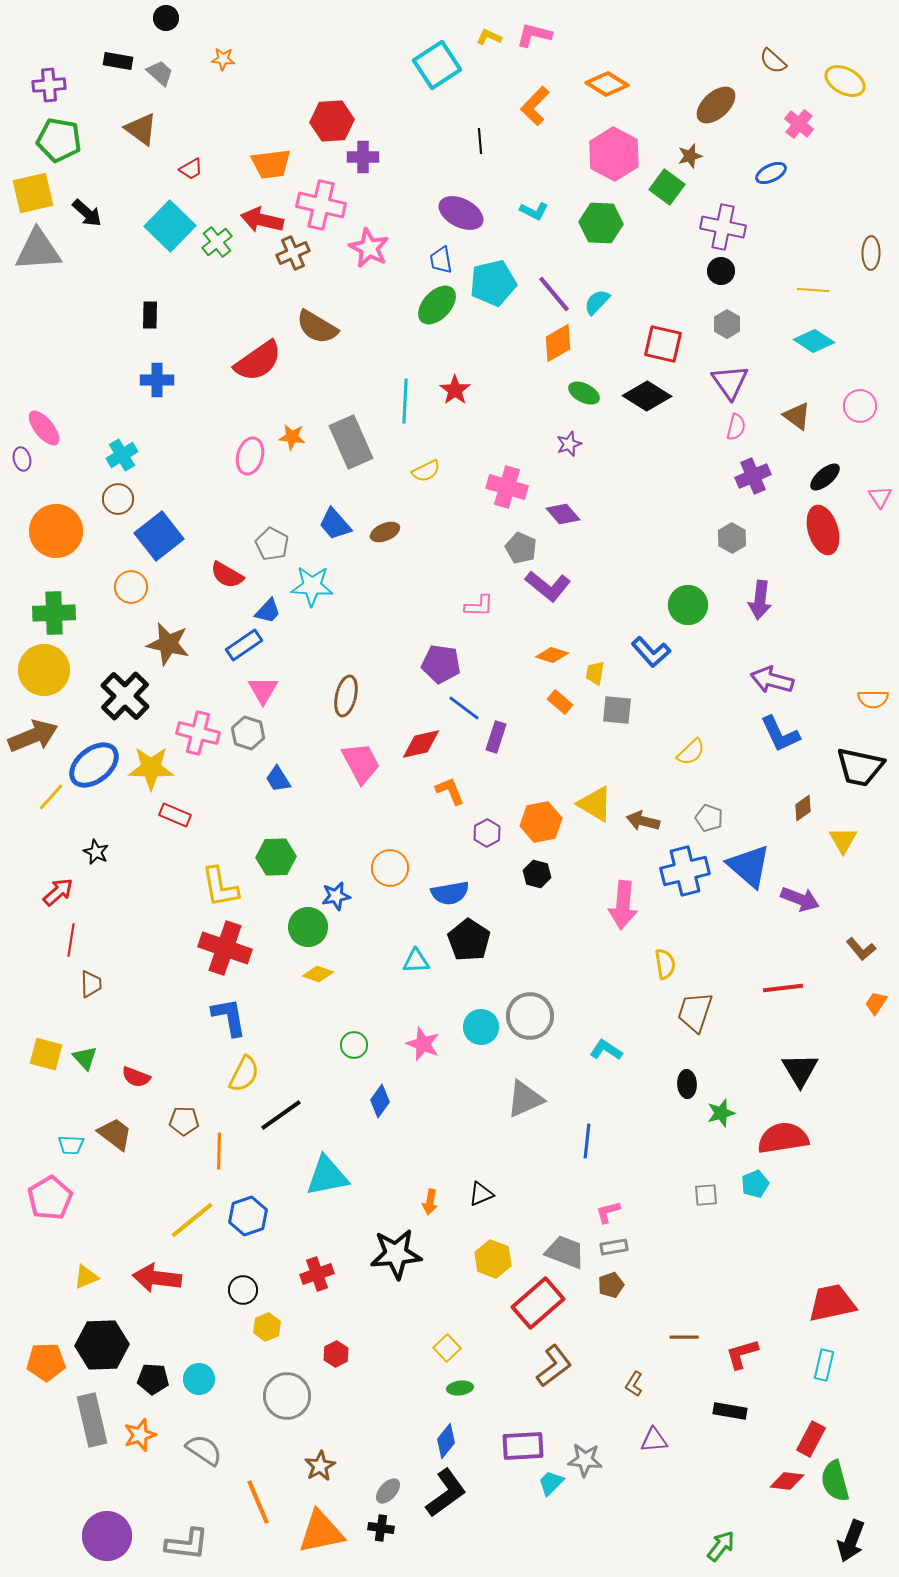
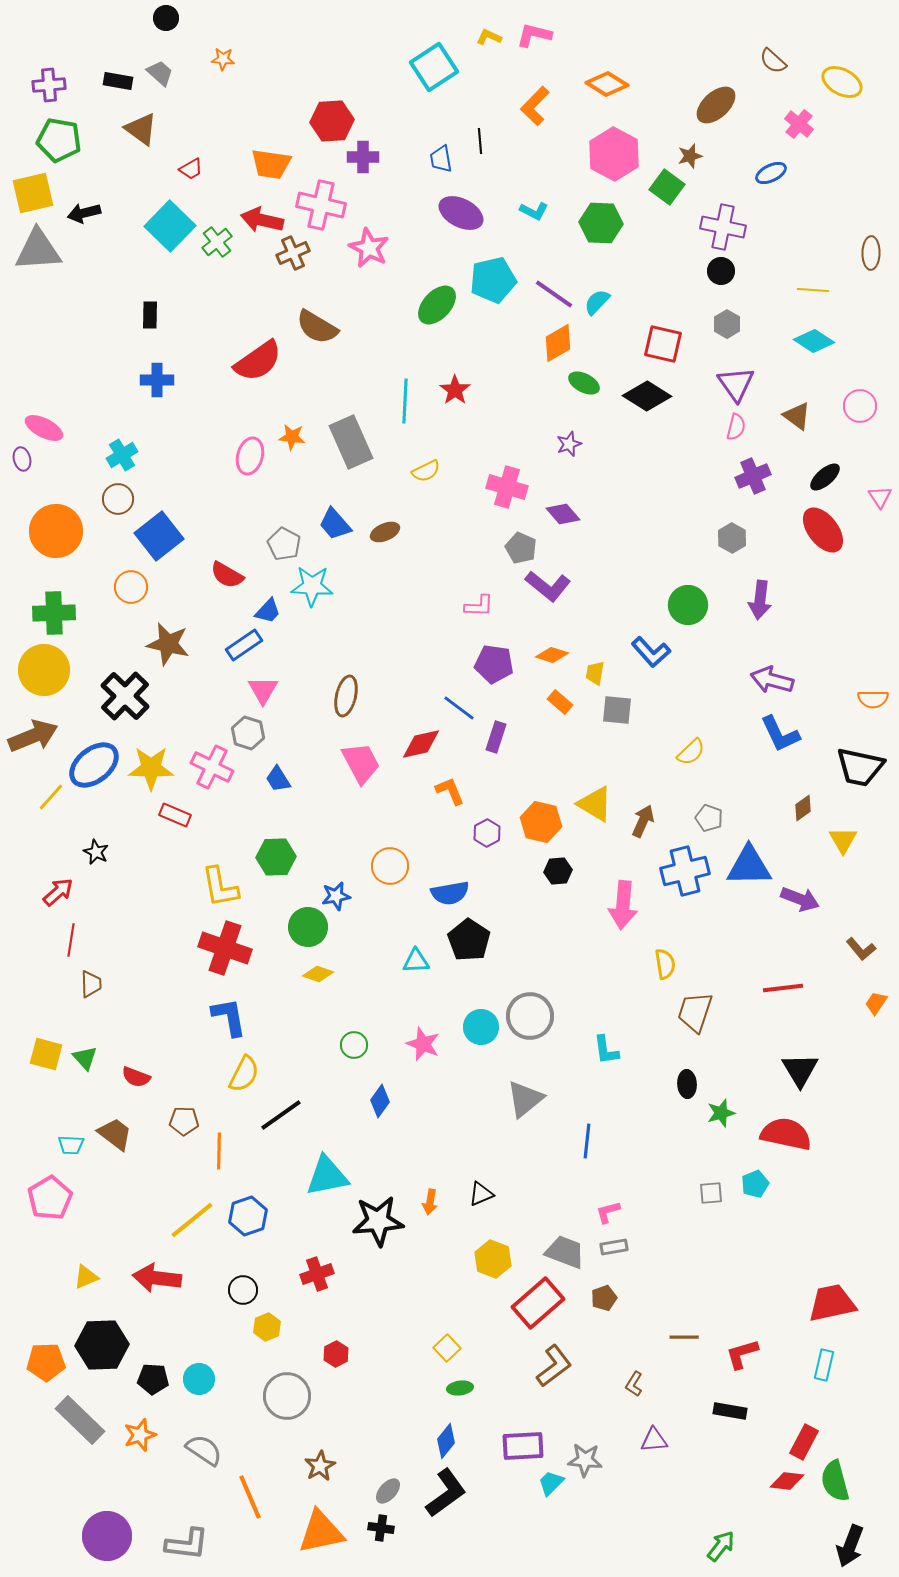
black rectangle at (118, 61): moved 20 px down
cyan square at (437, 65): moved 3 px left, 2 px down
yellow ellipse at (845, 81): moved 3 px left, 1 px down
orange trapezoid at (271, 164): rotated 15 degrees clockwise
black arrow at (87, 213): moved 3 px left; rotated 124 degrees clockwise
blue trapezoid at (441, 260): moved 101 px up
cyan pentagon at (493, 283): moved 3 px up
purple line at (554, 294): rotated 15 degrees counterclockwise
purple triangle at (730, 382): moved 6 px right, 2 px down
green ellipse at (584, 393): moved 10 px up
pink ellipse at (44, 428): rotated 24 degrees counterclockwise
red ellipse at (823, 530): rotated 21 degrees counterclockwise
gray pentagon at (272, 544): moved 12 px right
purple pentagon at (441, 664): moved 53 px right
blue line at (464, 708): moved 5 px left
pink cross at (198, 733): moved 14 px right, 34 px down; rotated 12 degrees clockwise
brown arrow at (643, 821): rotated 100 degrees clockwise
orange hexagon at (541, 822): rotated 24 degrees clockwise
blue triangle at (749, 866): rotated 42 degrees counterclockwise
orange circle at (390, 868): moved 2 px up
black hexagon at (537, 874): moved 21 px right, 3 px up; rotated 20 degrees counterclockwise
cyan L-shape at (606, 1050): rotated 132 degrees counterclockwise
gray triangle at (525, 1099): rotated 15 degrees counterclockwise
red semicircle at (783, 1138): moved 3 px right, 4 px up; rotated 21 degrees clockwise
gray square at (706, 1195): moved 5 px right, 2 px up
black star at (396, 1254): moved 18 px left, 33 px up
brown pentagon at (611, 1285): moved 7 px left, 13 px down
gray rectangle at (92, 1420): moved 12 px left; rotated 33 degrees counterclockwise
red rectangle at (811, 1439): moved 7 px left, 3 px down
orange line at (258, 1502): moved 8 px left, 5 px up
black arrow at (851, 1541): moved 1 px left, 5 px down
